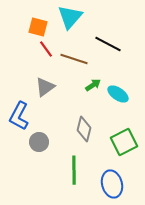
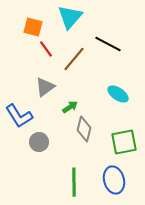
orange square: moved 5 px left
brown line: rotated 68 degrees counterclockwise
green arrow: moved 23 px left, 22 px down
blue L-shape: rotated 60 degrees counterclockwise
green square: rotated 16 degrees clockwise
green line: moved 12 px down
blue ellipse: moved 2 px right, 4 px up
